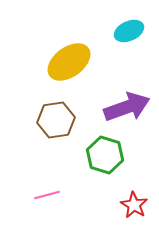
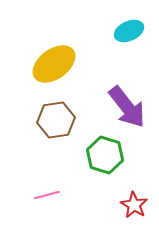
yellow ellipse: moved 15 px left, 2 px down
purple arrow: rotated 72 degrees clockwise
